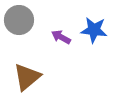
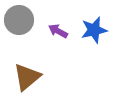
blue star: rotated 20 degrees counterclockwise
purple arrow: moved 3 px left, 6 px up
